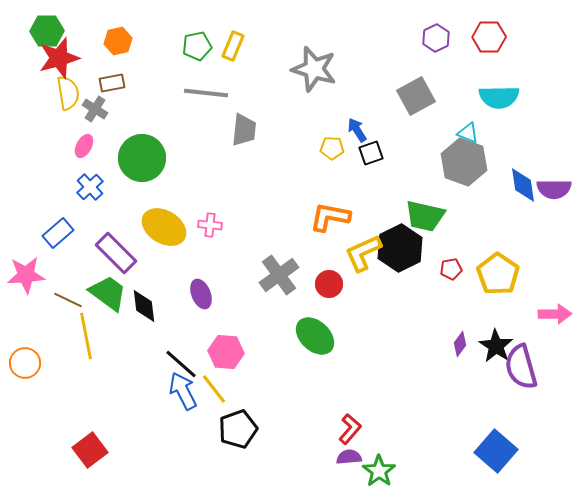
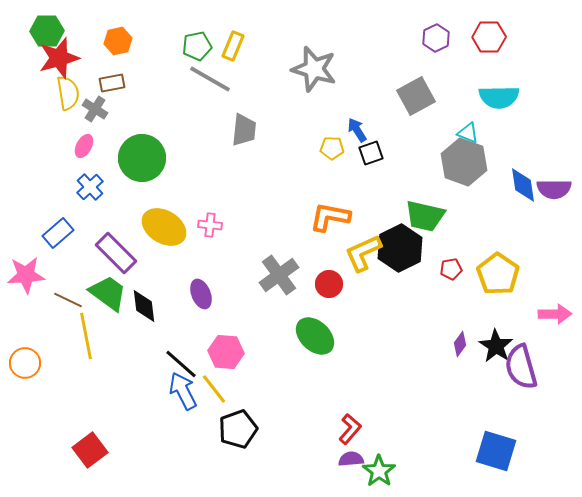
gray line at (206, 93): moved 4 px right, 14 px up; rotated 24 degrees clockwise
blue square at (496, 451): rotated 24 degrees counterclockwise
purple semicircle at (349, 457): moved 2 px right, 2 px down
